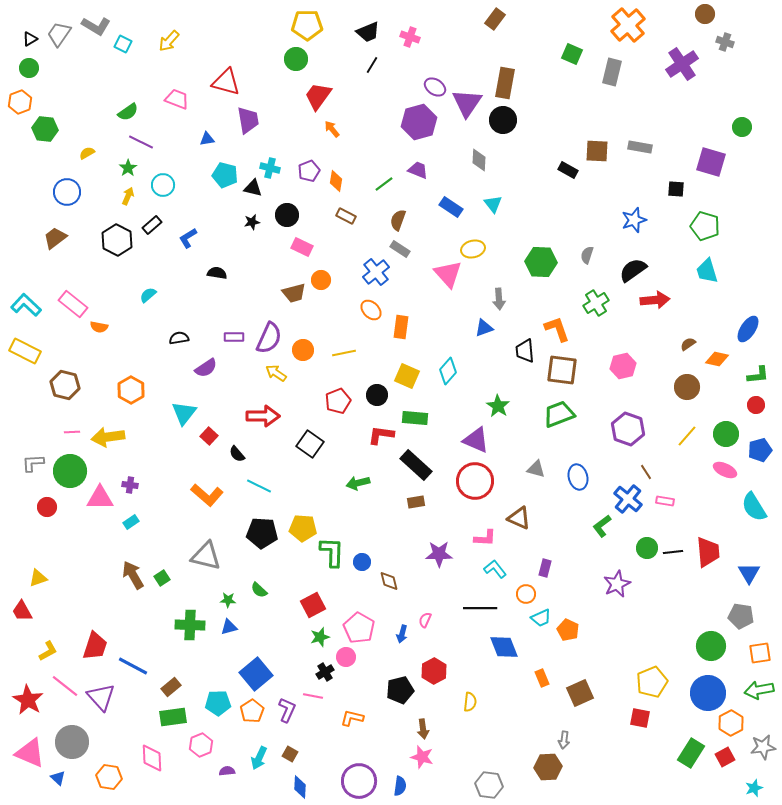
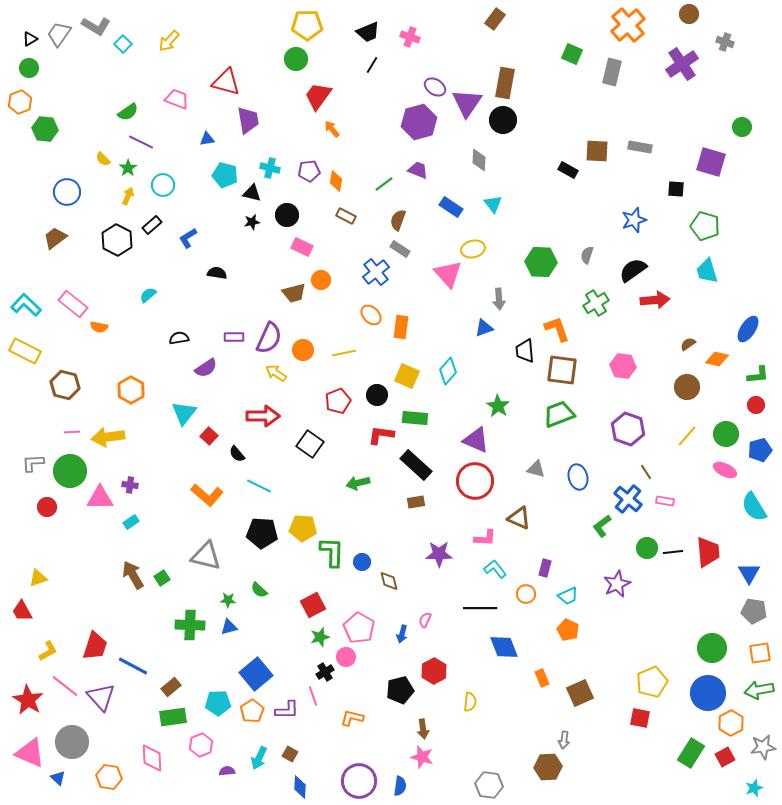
brown circle at (705, 14): moved 16 px left
cyan square at (123, 44): rotated 18 degrees clockwise
yellow semicircle at (87, 153): moved 16 px right, 6 px down; rotated 105 degrees counterclockwise
purple pentagon at (309, 171): rotated 15 degrees clockwise
black triangle at (253, 188): moved 1 px left, 5 px down
orange ellipse at (371, 310): moved 5 px down
pink hexagon at (623, 366): rotated 20 degrees clockwise
gray pentagon at (741, 616): moved 13 px right, 5 px up
cyan trapezoid at (541, 618): moved 27 px right, 22 px up
green circle at (711, 646): moved 1 px right, 2 px down
pink line at (313, 696): rotated 60 degrees clockwise
purple L-shape at (287, 710): rotated 65 degrees clockwise
